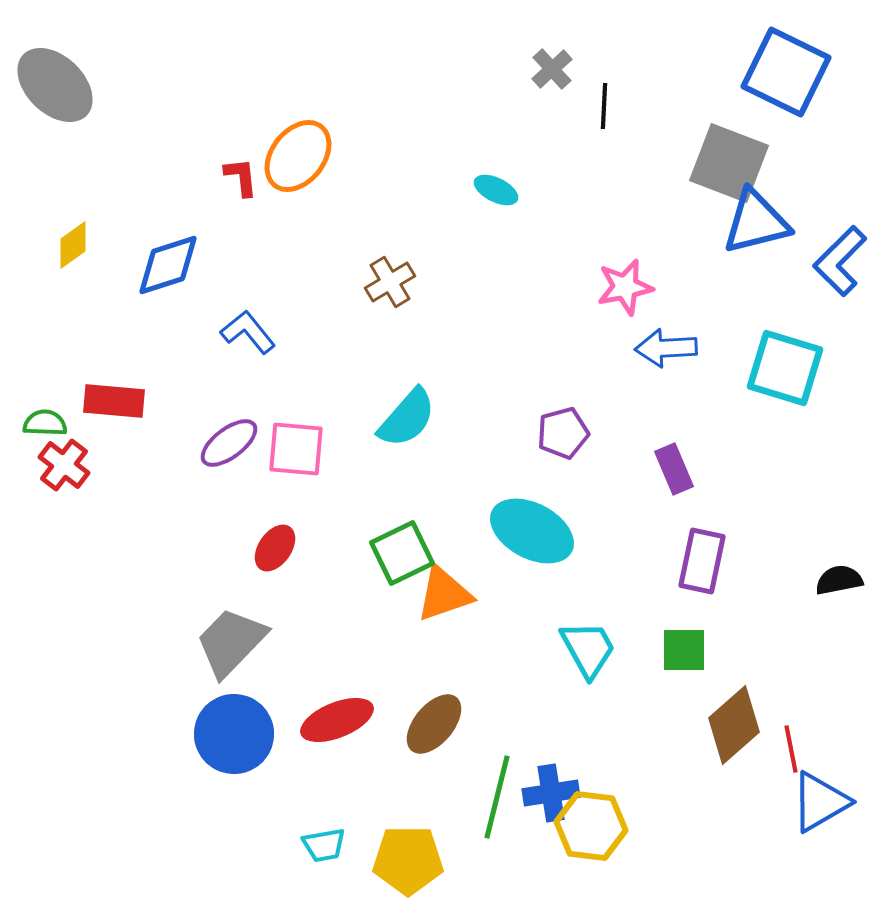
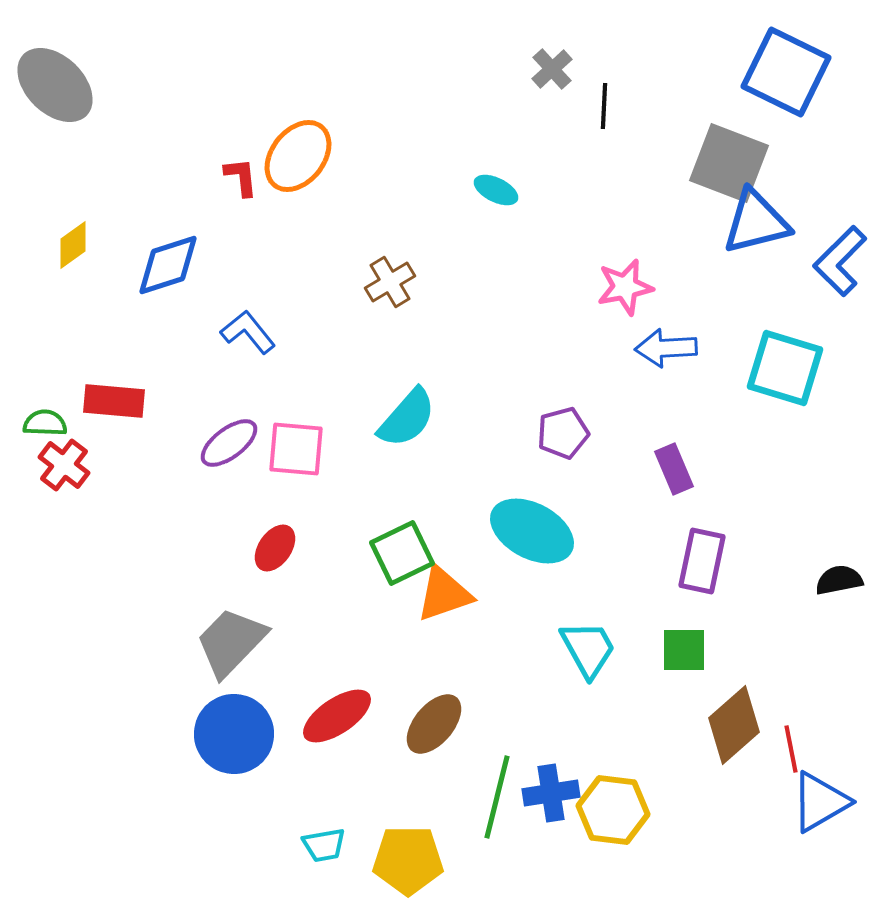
red ellipse at (337, 720): moved 4 px up; rotated 12 degrees counterclockwise
yellow hexagon at (591, 826): moved 22 px right, 16 px up
